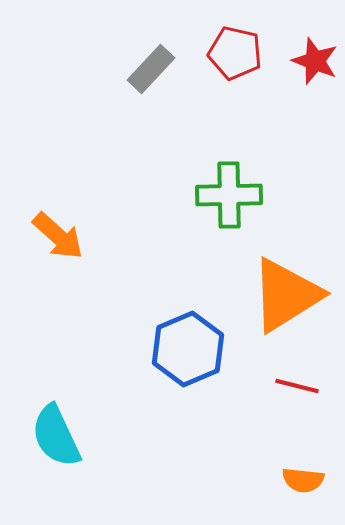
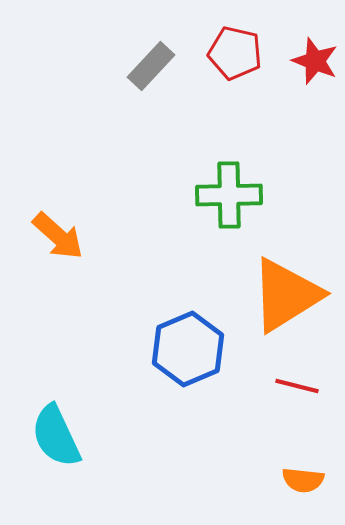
gray rectangle: moved 3 px up
